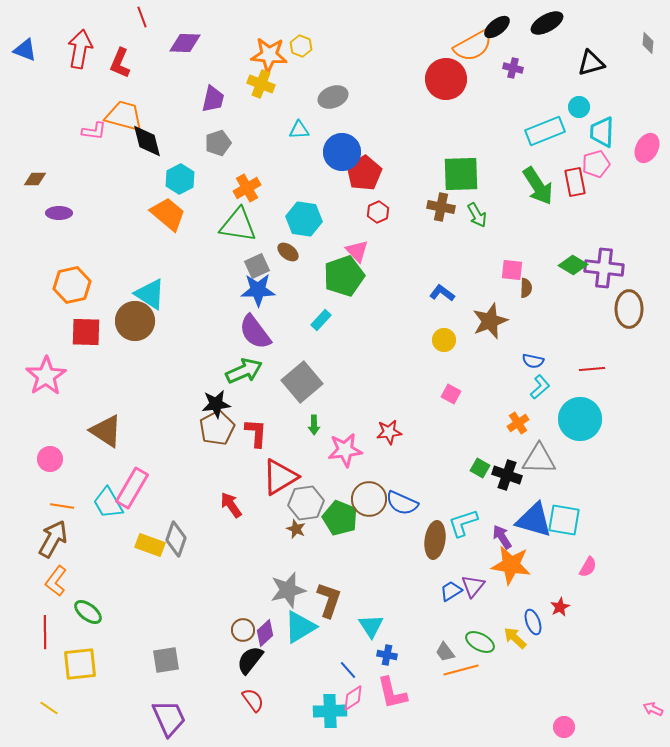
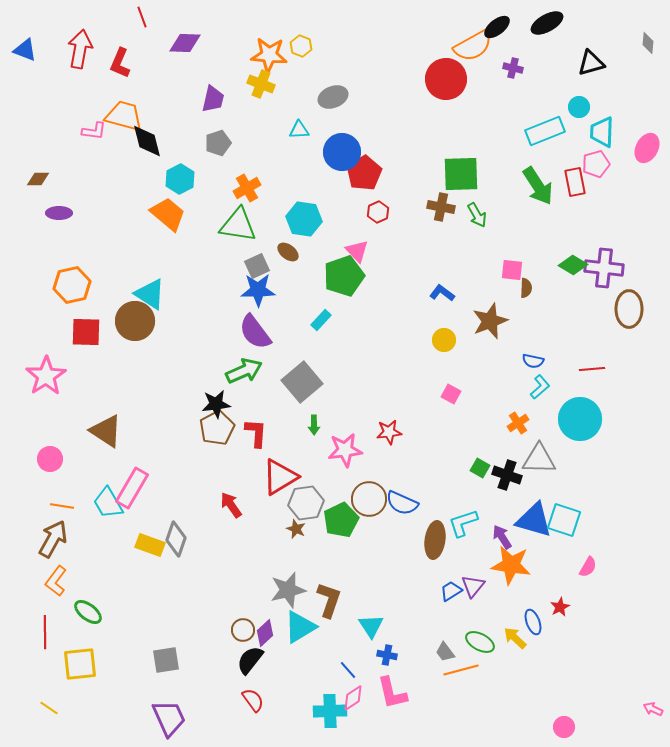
brown diamond at (35, 179): moved 3 px right
green pentagon at (340, 518): moved 1 px right, 2 px down; rotated 24 degrees clockwise
cyan square at (564, 520): rotated 8 degrees clockwise
